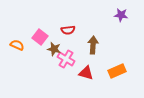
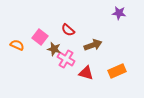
purple star: moved 2 px left, 2 px up
red semicircle: rotated 48 degrees clockwise
brown arrow: rotated 66 degrees clockwise
